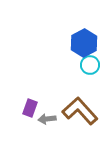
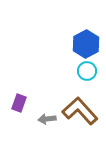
blue hexagon: moved 2 px right, 1 px down
cyan circle: moved 3 px left, 6 px down
purple rectangle: moved 11 px left, 5 px up
